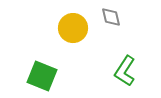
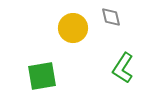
green L-shape: moved 2 px left, 3 px up
green square: rotated 32 degrees counterclockwise
